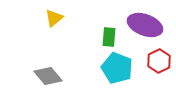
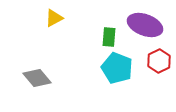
yellow triangle: rotated 12 degrees clockwise
gray diamond: moved 11 px left, 2 px down
